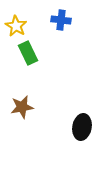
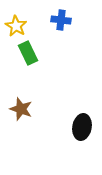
brown star: moved 1 px left, 2 px down; rotated 30 degrees clockwise
